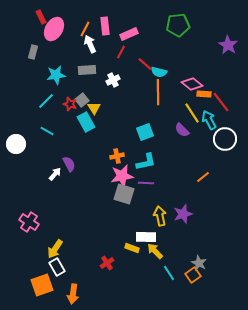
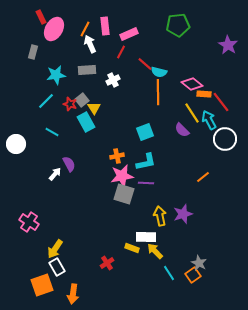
cyan line at (47, 131): moved 5 px right, 1 px down
